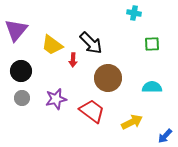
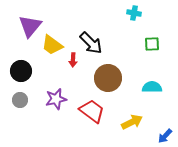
purple triangle: moved 14 px right, 4 px up
gray circle: moved 2 px left, 2 px down
